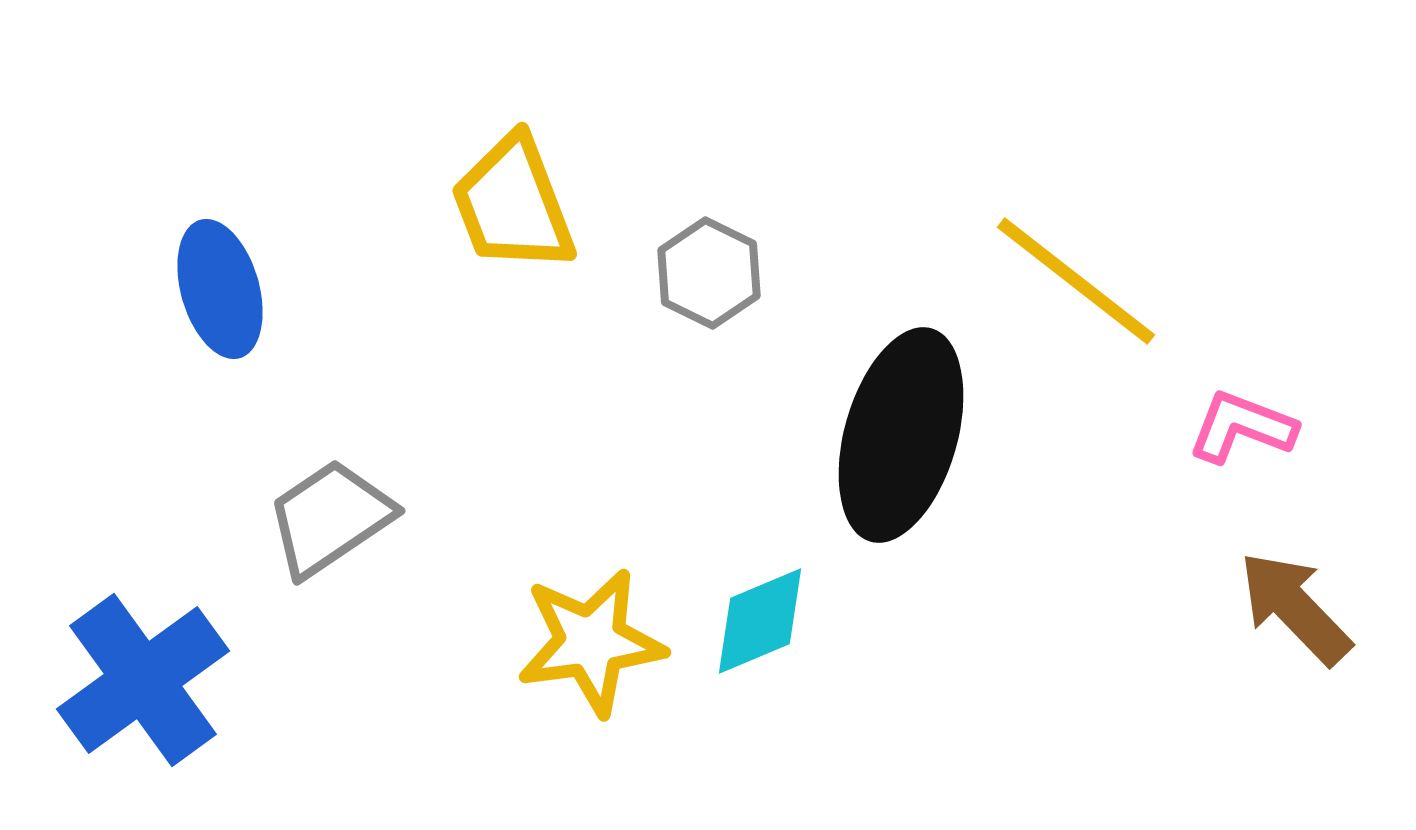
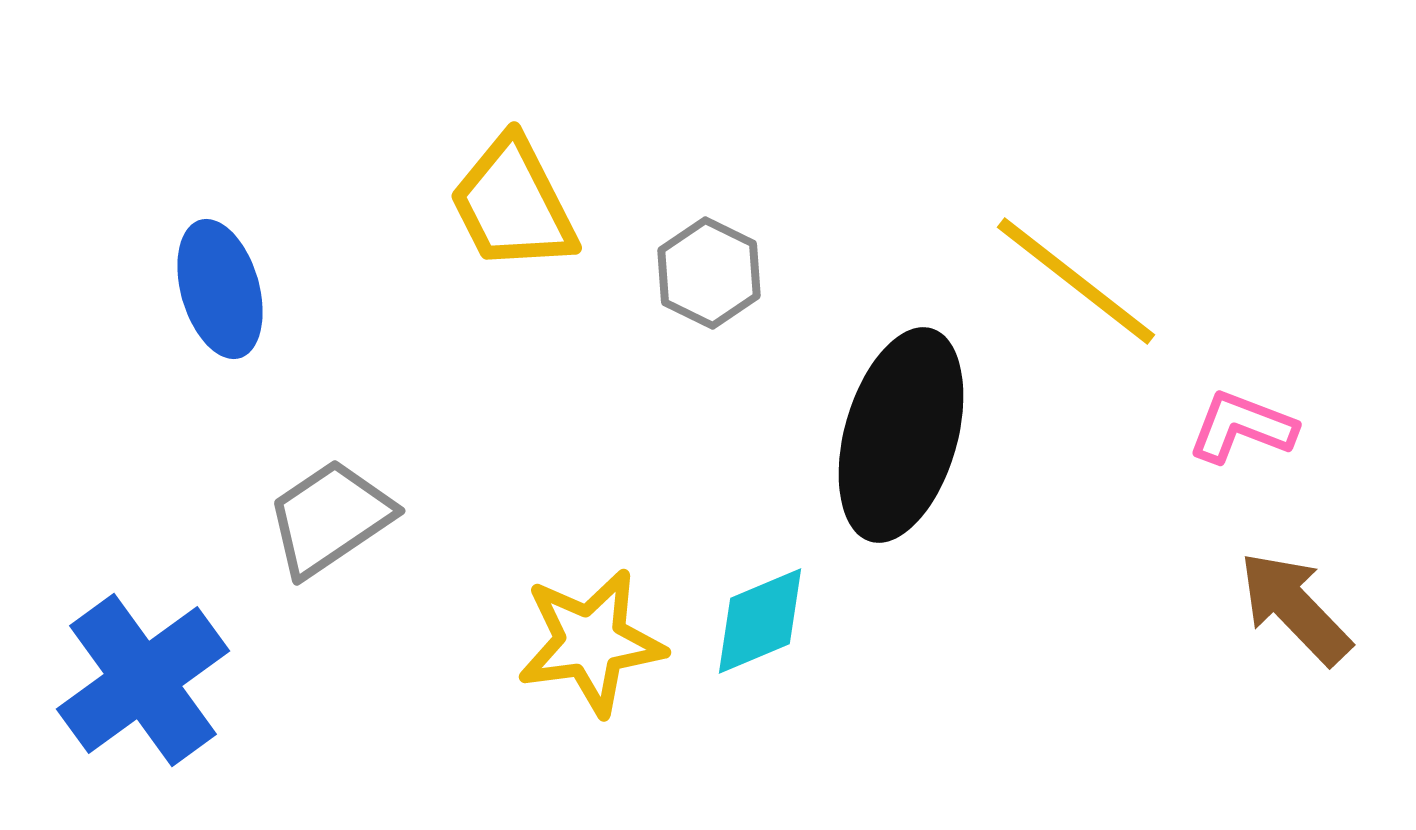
yellow trapezoid: rotated 6 degrees counterclockwise
